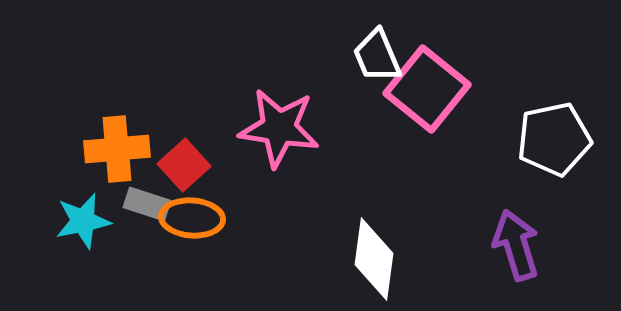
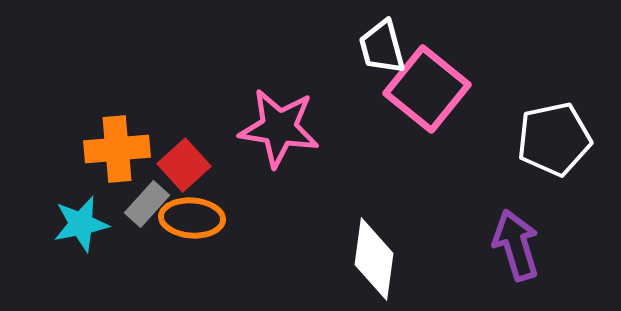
white trapezoid: moved 5 px right, 9 px up; rotated 8 degrees clockwise
gray rectangle: rotated 66 degrees counterclockwise
cyan star: moved 2 px left, 3 px down
